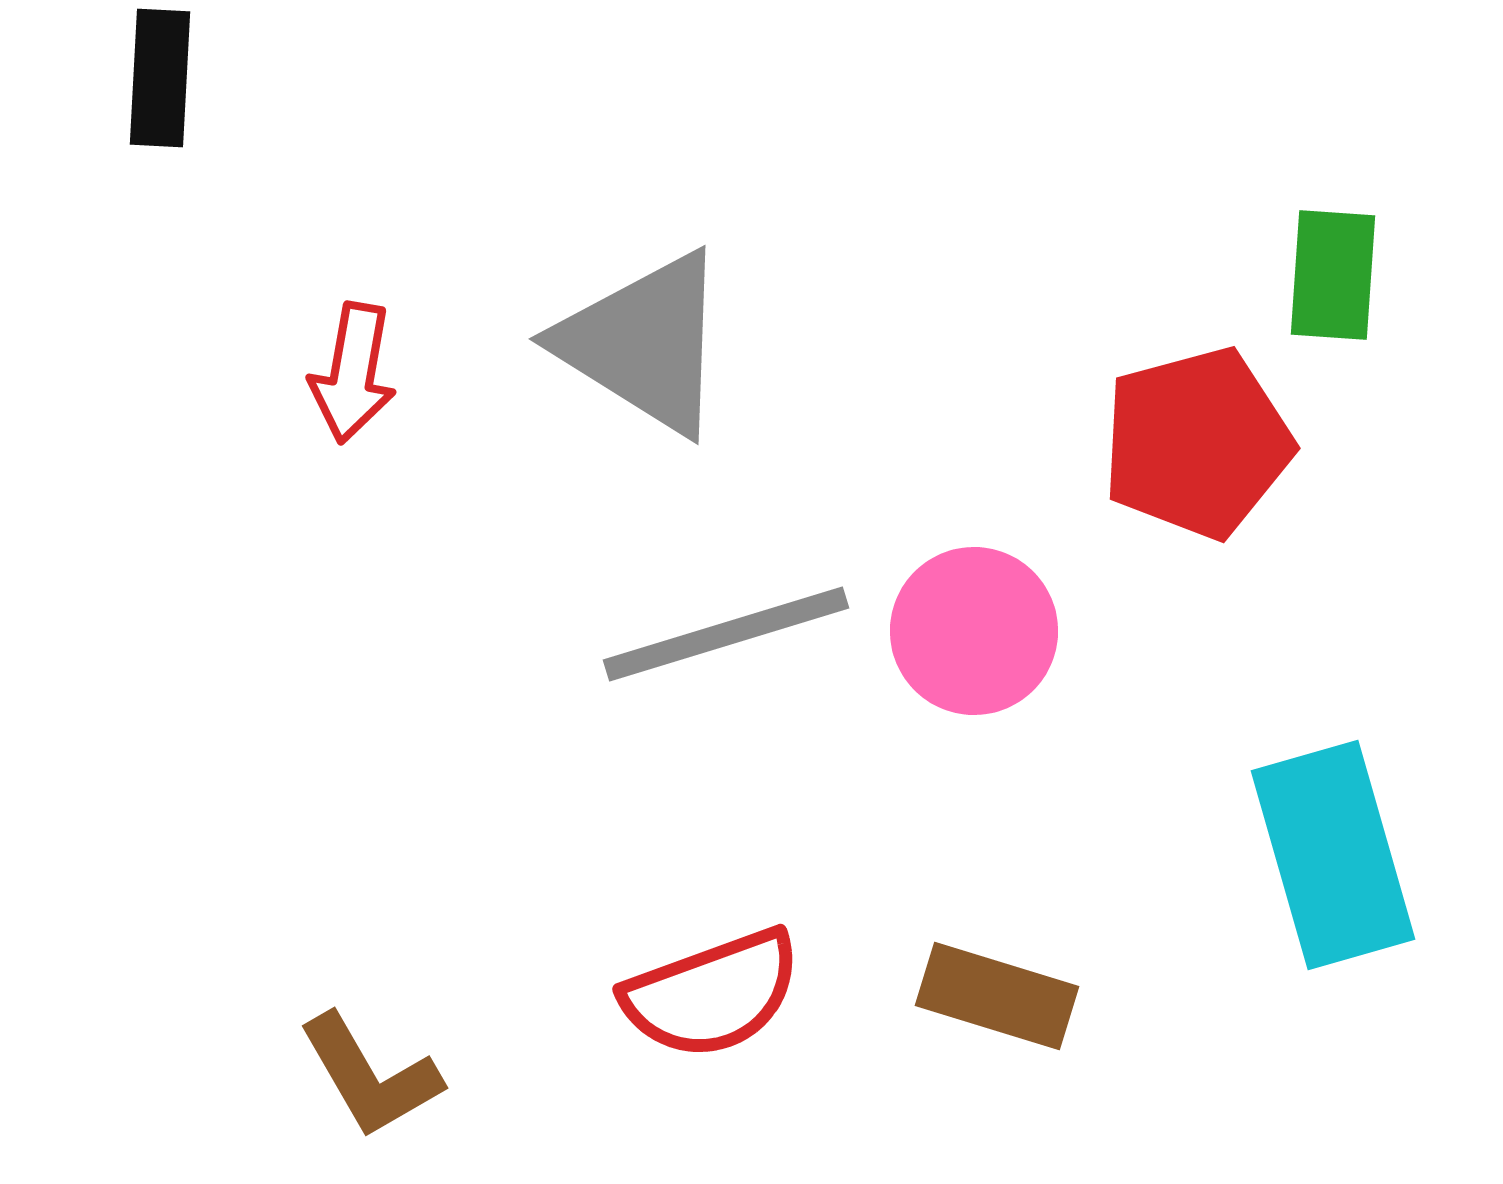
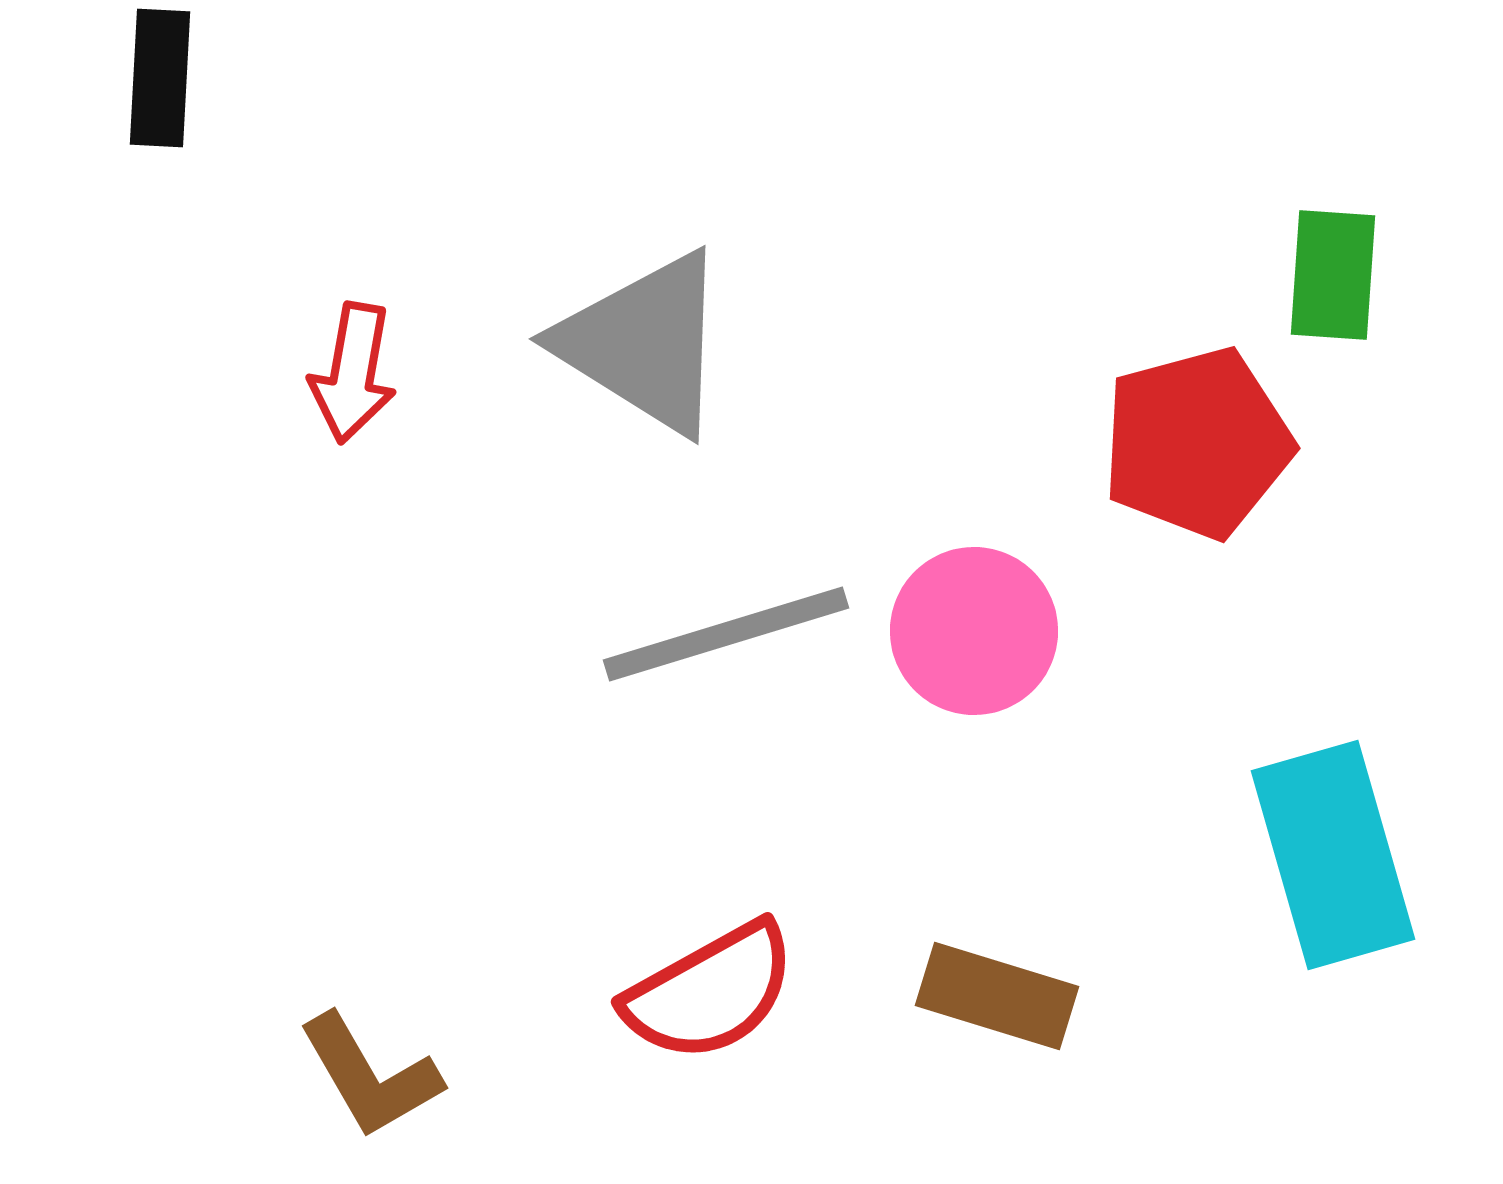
red semicircle: moved 2 px left, 2 px up; rotated 9 degrees counterclockwise
